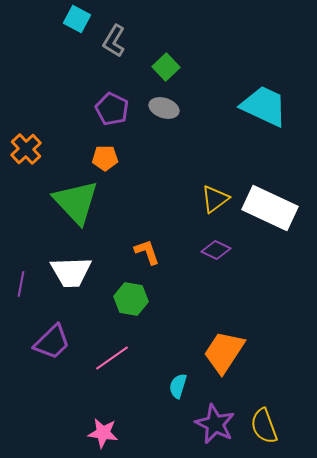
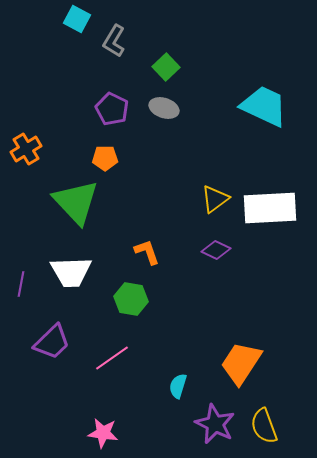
orange cross: rotated 12 degrees clockwise
white rectangle: rotated 28 degrees counterclockwise
orange trapezoid: moved 17 px right, 11 px down
